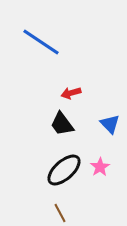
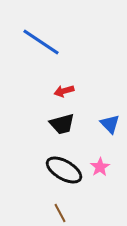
red arrow: moved 7 px left, 2 px up
black trapezoid: rotated 68 degrees counterclockwise
black ellipse: rotated 72 degrees clockwise
